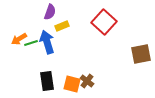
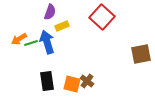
red square: moved 2 px left, 5 px up
